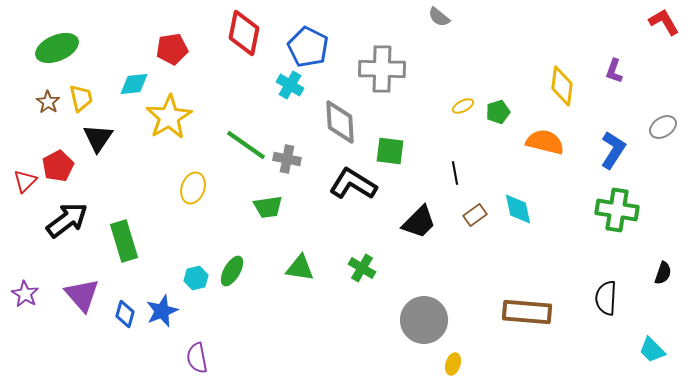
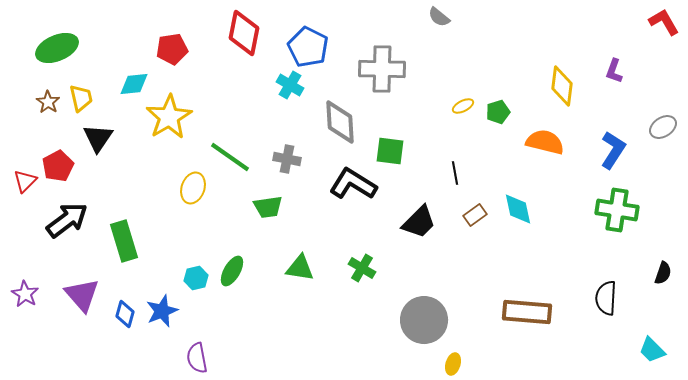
green line at (246, 145): moved 16 px left, 12 px down
